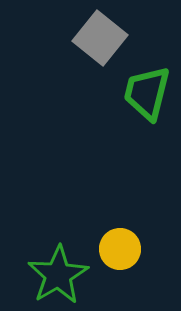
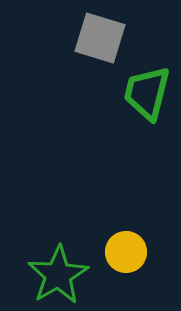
gray square: rotated 22 degrees counterclockwise
yellow circle: moved 6 px right, 3 px down
